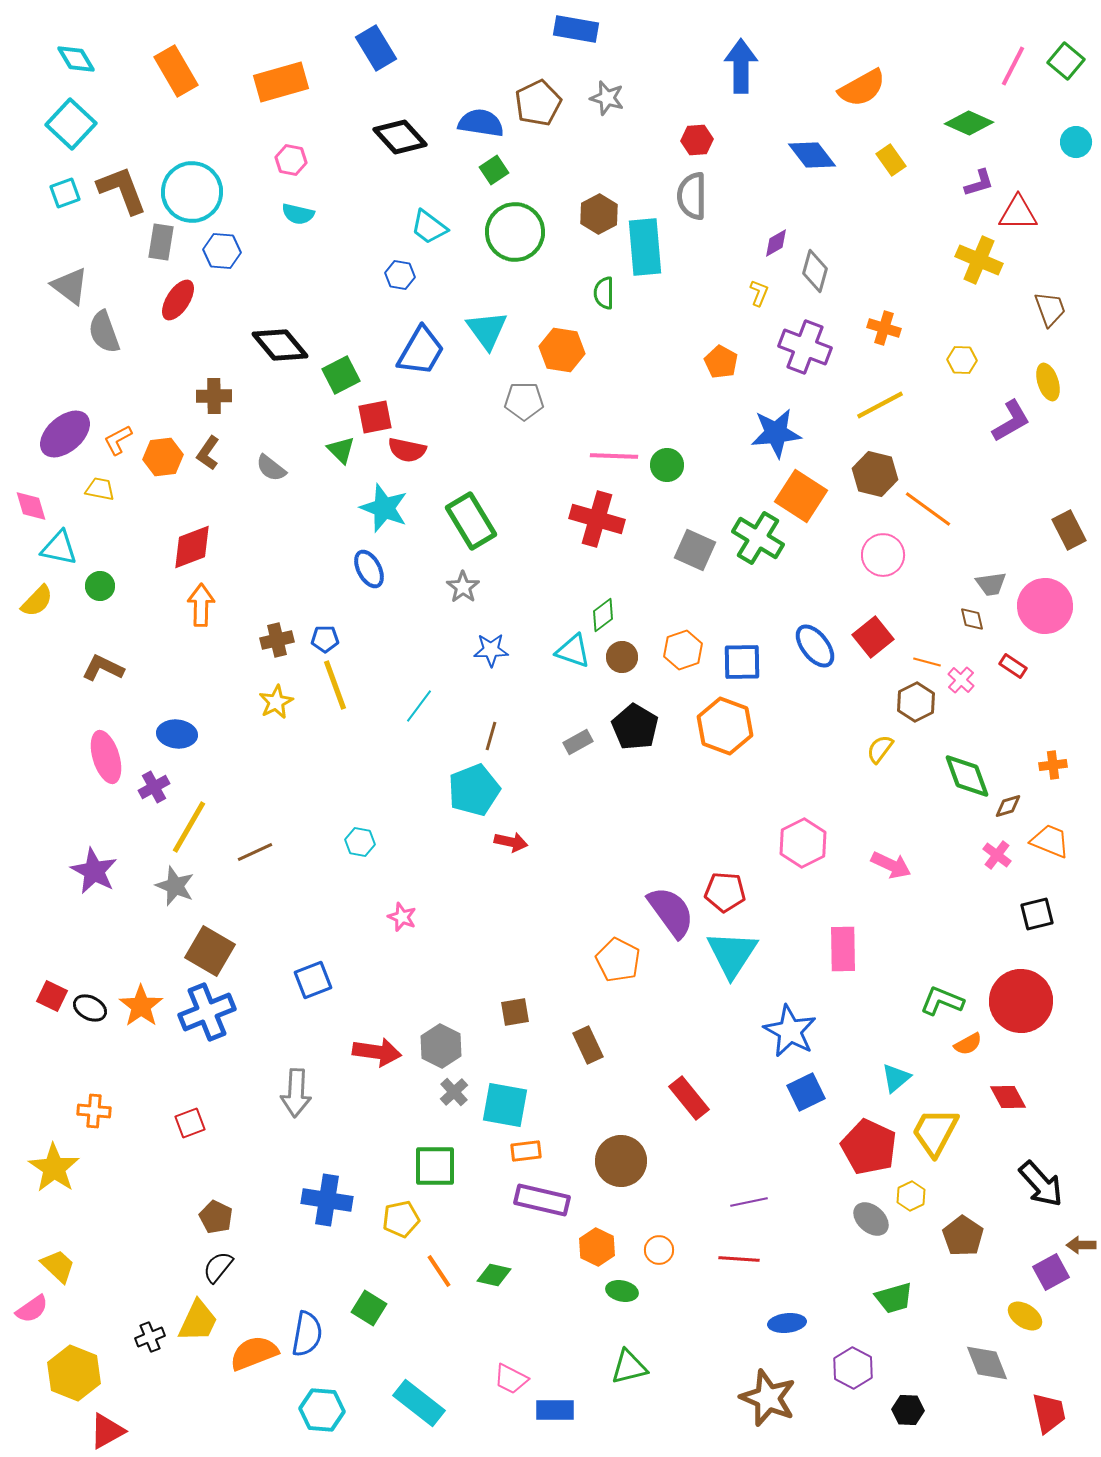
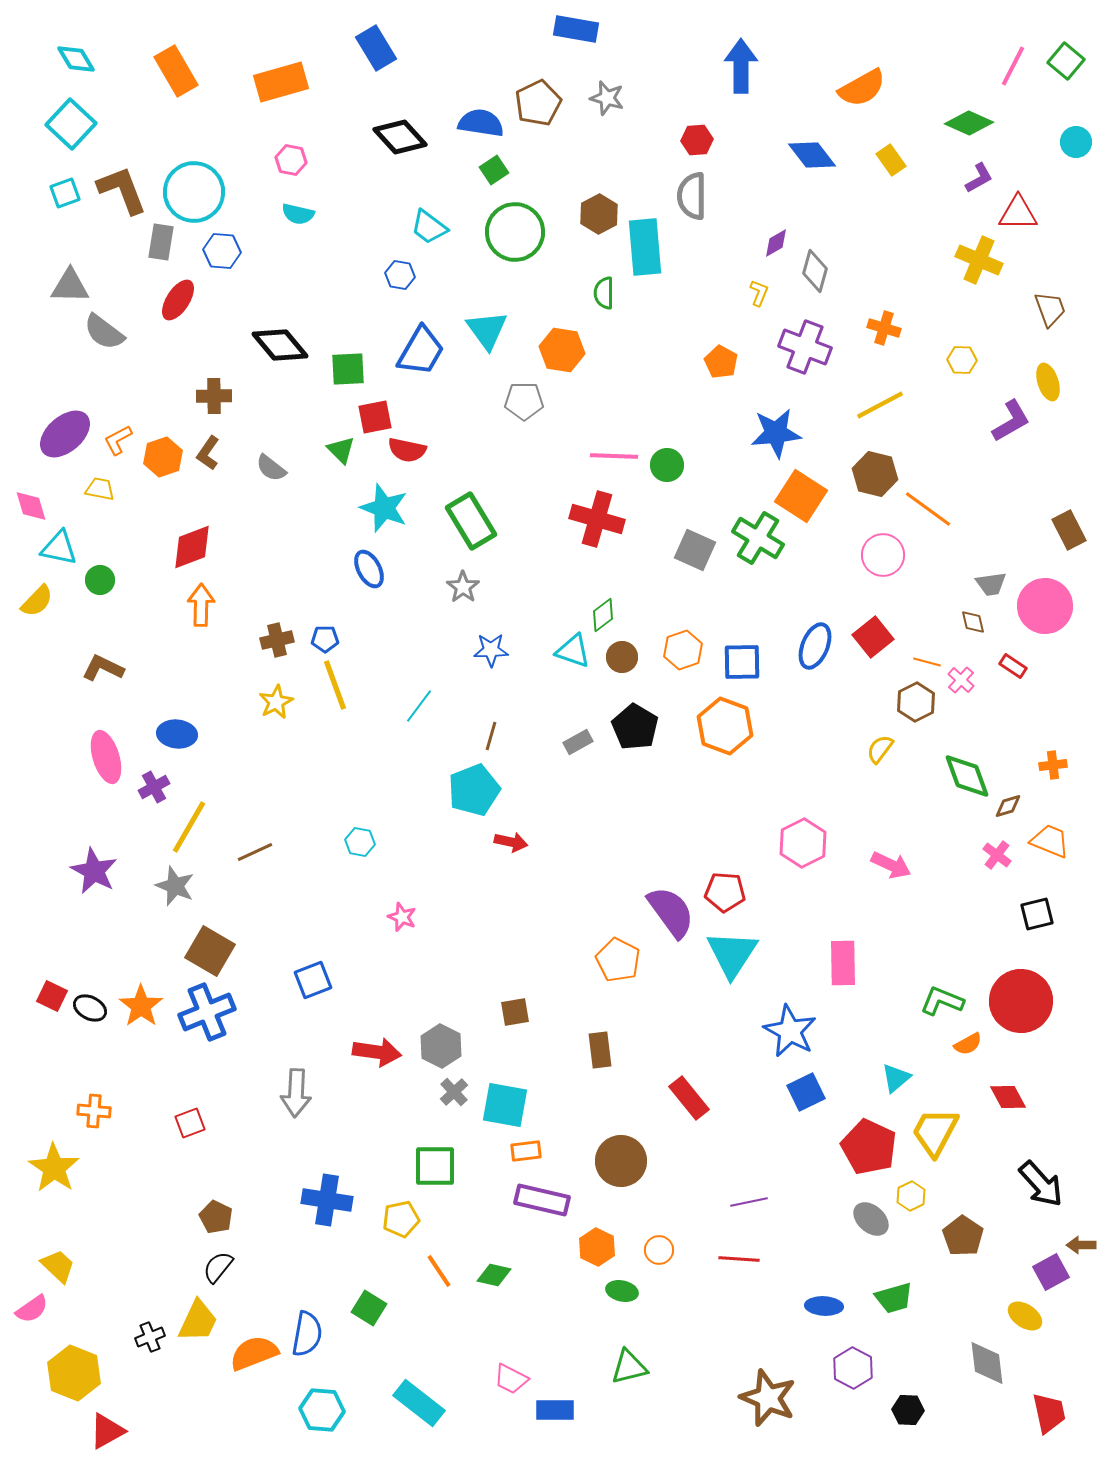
purple L-shape at (979, 183): moved 5 px up; rotated 12 degrees counterclockwise
cyan circle at (192, 192): moved 2 px right
gray triangle at (70, 286): rotated 36 degrees counterclockwise
gray semicircle at (104, 332): rotated 33 degrees counterclockwise
green square at (341, 375): moved 7 px right, 6 px up; rotated 24 degrees clockwise
orange hexagon at (163, 457): rotated 12 degrees counterclockwise
green circle at (100, 586): moved 6 px up
brown diamond at (972, 619): moved 1 px right, 3 px down
blue ellipse at (815, 646): rotated 60 degrees clockwise
pink rectangle at (843, 949): moved 14 px down
brown rectangle at (588, 1045): moved 12 px right, 5 px down; rotated 18 degrees clockwise
blue ellipse at (787, 1323): moved 37 px right, 17 px up; rotated 9 degrees clockwise
gray diamond at (987, 1363): rotated 15 degrees clockwise
